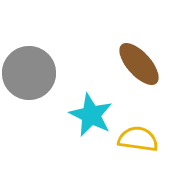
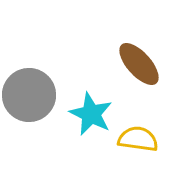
gray circle: moved 22 px down
cyan star: moved 1 px up
